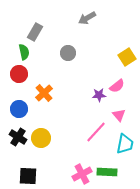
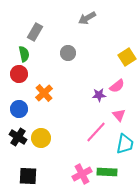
green semicircle: moved 2 px down
